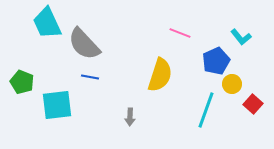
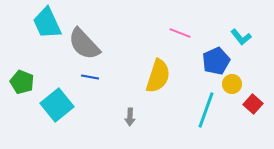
yellow semicircle: moved 2 px left, 1 px down
cyan square: rotated 32 degrees counterclockwise
